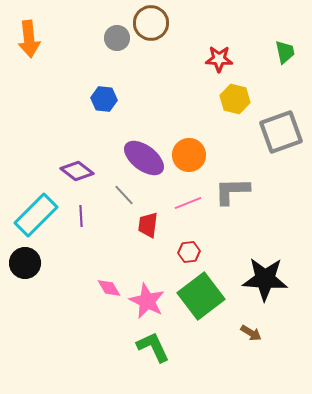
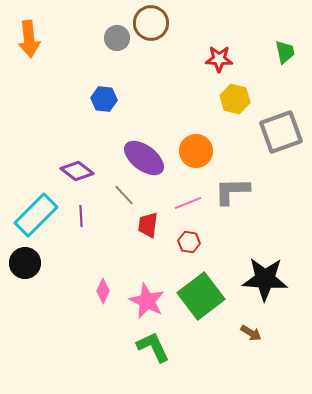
orange circle: moved 7 px right, 4 px up
red hexagon: moved 10 px up; rotated 15 degrees clockwise
pink diamond: moved 6 px left, 3 px down; rotated 55 degrees clockwise
